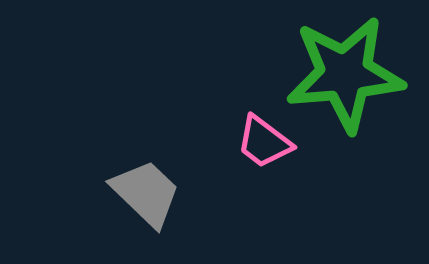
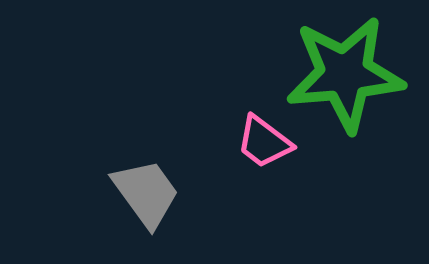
gray trapezoid: rotated 10 degrees clockwise
